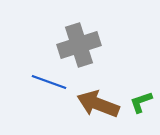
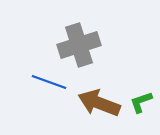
brown arrow: moved 1 px right, 1 px up
